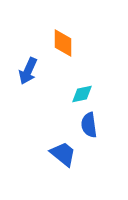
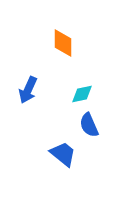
blue arrow: moved 19 px down
blue semicircle: rotated 15 degrees counterclockwise
